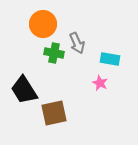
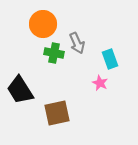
cyan rectangle: rotated 60 degrees clockwise
black trapezoid: moved 4 px left
brown square: moved 3 px right
